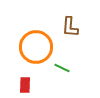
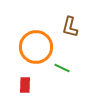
brown L-shape: rotated 10 degrees clockwise
